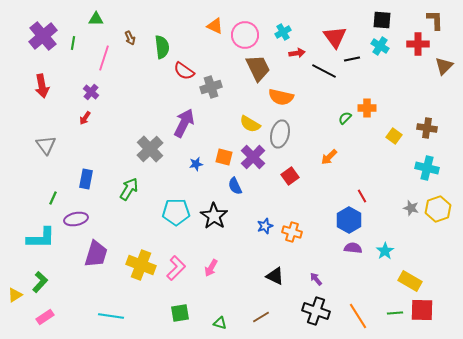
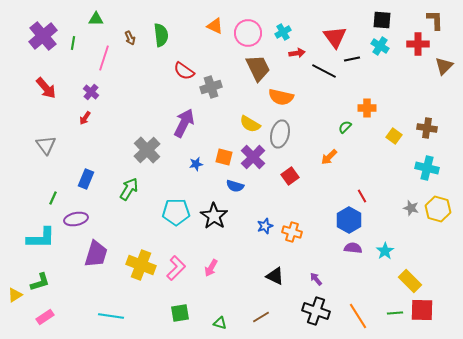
pink circle at (245, 35): moved 3 px right, 2 px up
green semicircle at (162, 47): moved 1 px left, 12 px up
red arrow at (42, 86): moved 4 px right, 2 px down; rotated 30 degrees counterclockwise
green semicircle at (345, 118): moved 9 px down
gray cross at (150, 149): moved 3 px left, 1 px down
blue rectangle at (86, 179): rotated 12 degrees clockwise
blue semicircle at (235, 186): rotated 48 degrees counterclockwise
yellow hexagon at (438, 209): rotated 25 degrees counterclockwise
yellow rectangle at (410, 281): rotated 15 degrees clockwise
green L-shape at (40, 282): rotated 30 degrees clockwise
